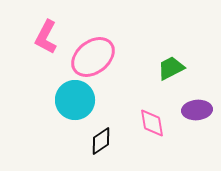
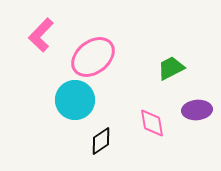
pink L-shape: moved 5 px left, 2 px up; rotated 16 degrees clockwise
